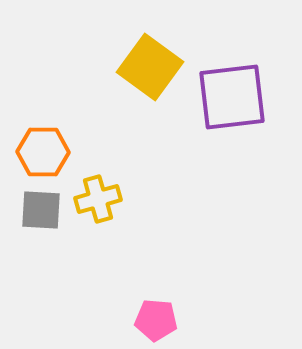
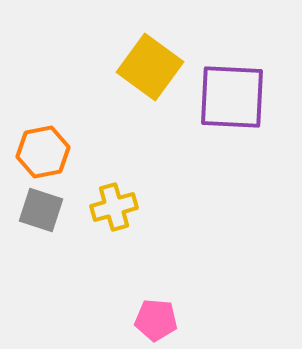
purple square: rotated 10 degrees clockwise
orange hexagon: rotated 12 degrees counterclockwise
yellow cross: moved 16 px right, 8 px down
gray square: rotated 15 degrees clockwise
